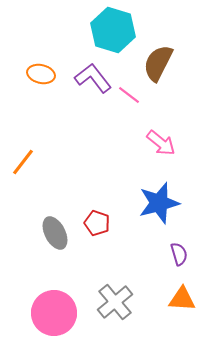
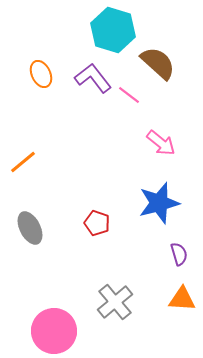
brown semicircle: rotated 105 degrees clockwise
orange ellipse: rotated 52 degrees clockwise
orange line: rotated 12 degrees clockwise
gray ellipse: moved 25 px left, 5 px up
pink circle: moved 18 px down
